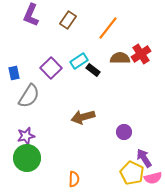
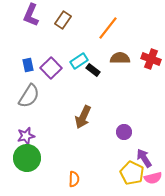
brown rectangle: moved 5 px left
red cross: moved 10 px right, 5 px down; rotated 36 degrees counterclockwise
blue rectangle: moved 14 px right, 8 px up
brown arrow: rotated 50 degrees counterclockwise
